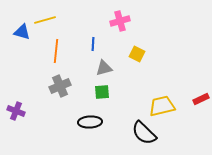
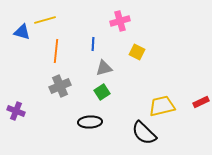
yellow square: moved 2 px up
green square: rotated 28 degrees counterclockwise
red rectangle: moved 3 px down
